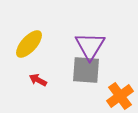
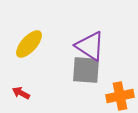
purple triangle: rotated 28 degrees counterclockwise
red arrow: moved 17 px left, 13 px down
orange cross: rotated 24 degrees clockwise
